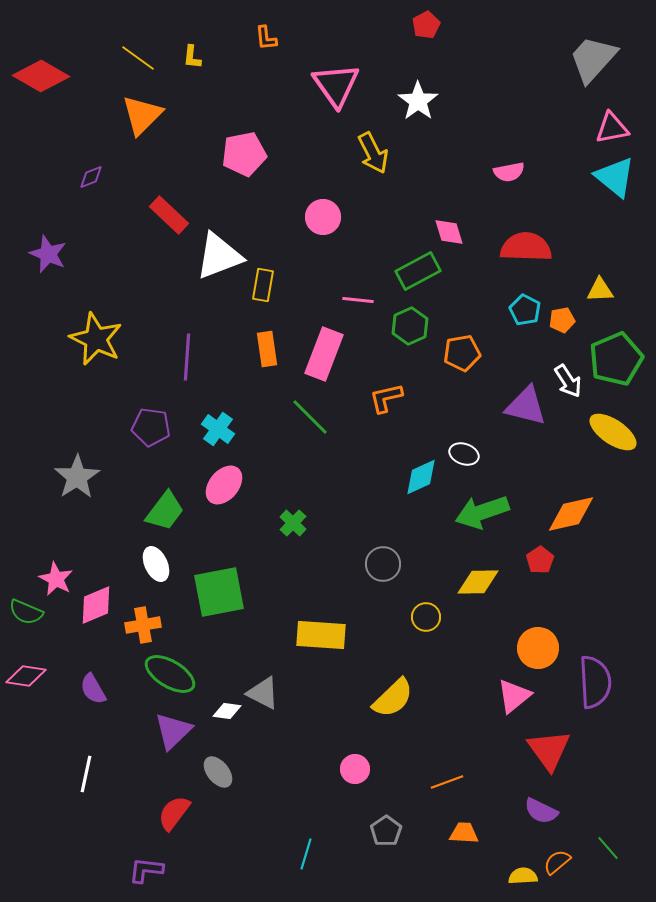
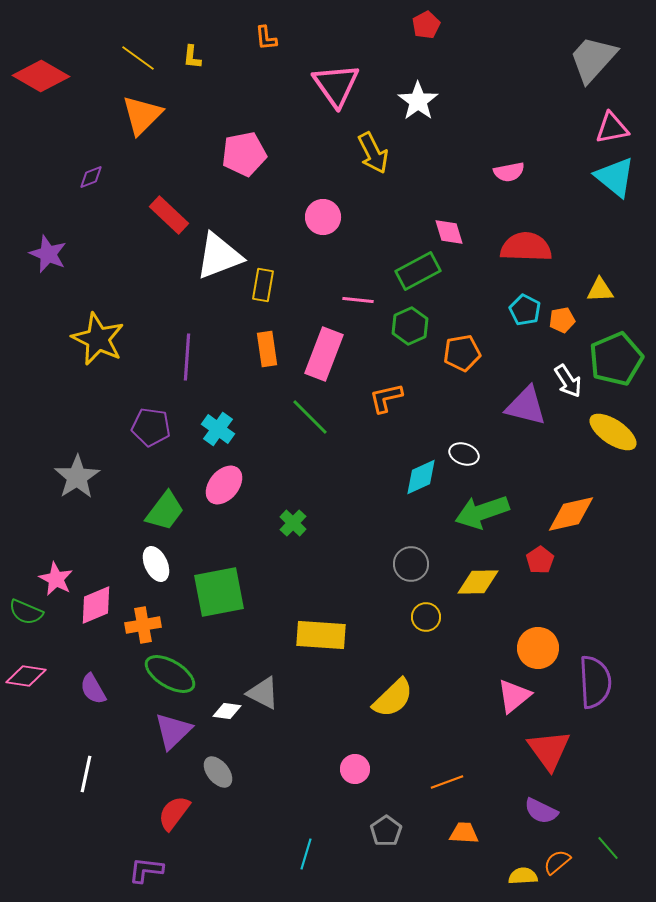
yellow star at (96, 339): moved 2 px right
gray circle at (383, 564): moved 28 px right
